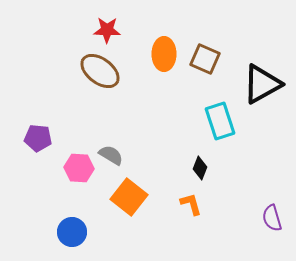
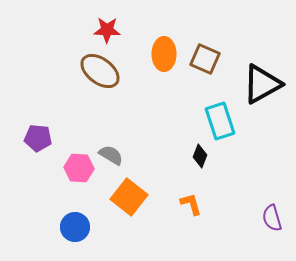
black diamond: moved 12 px up
blue circle: moved 3 px right, 5 px up
